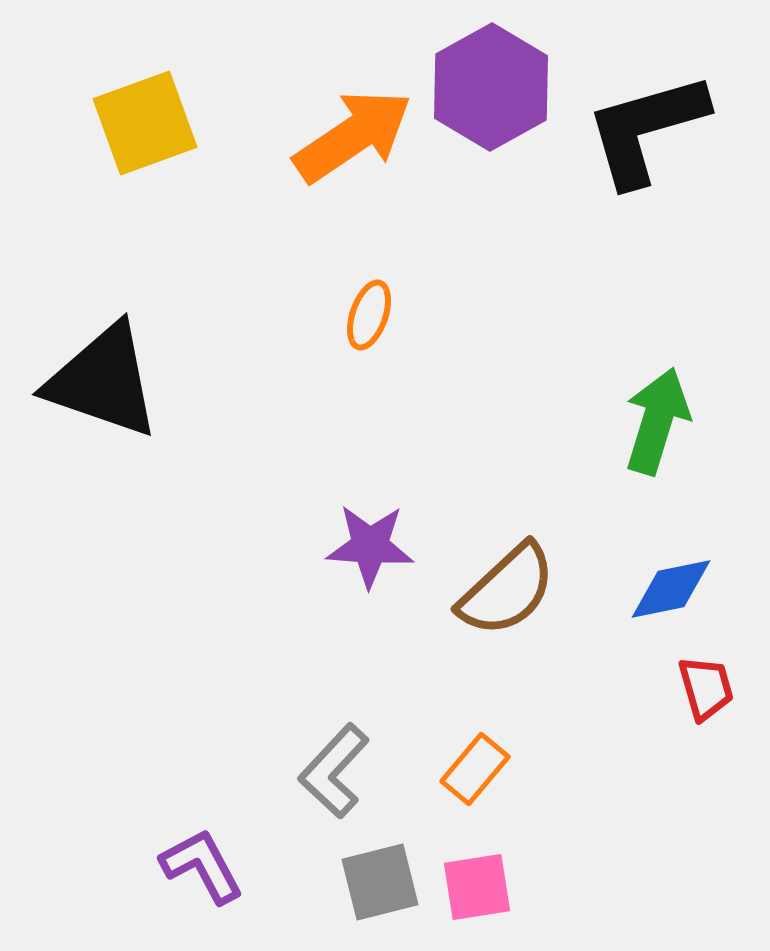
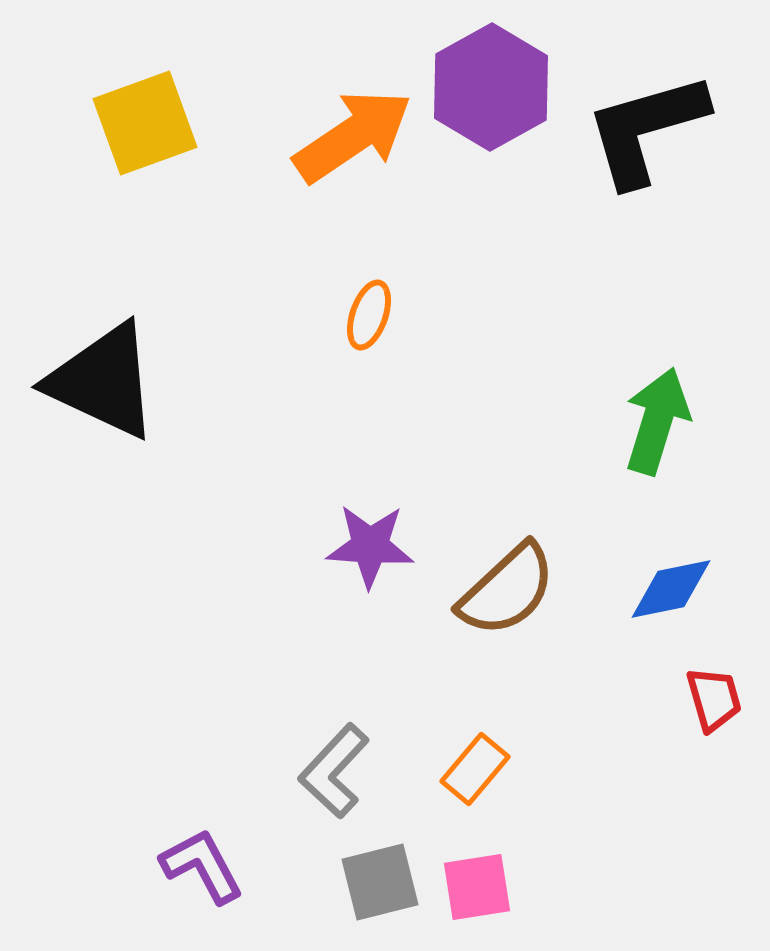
black triangle: rotated 6 degrees clockwise
red trapezoid: moved 8 px right, 11 px down
